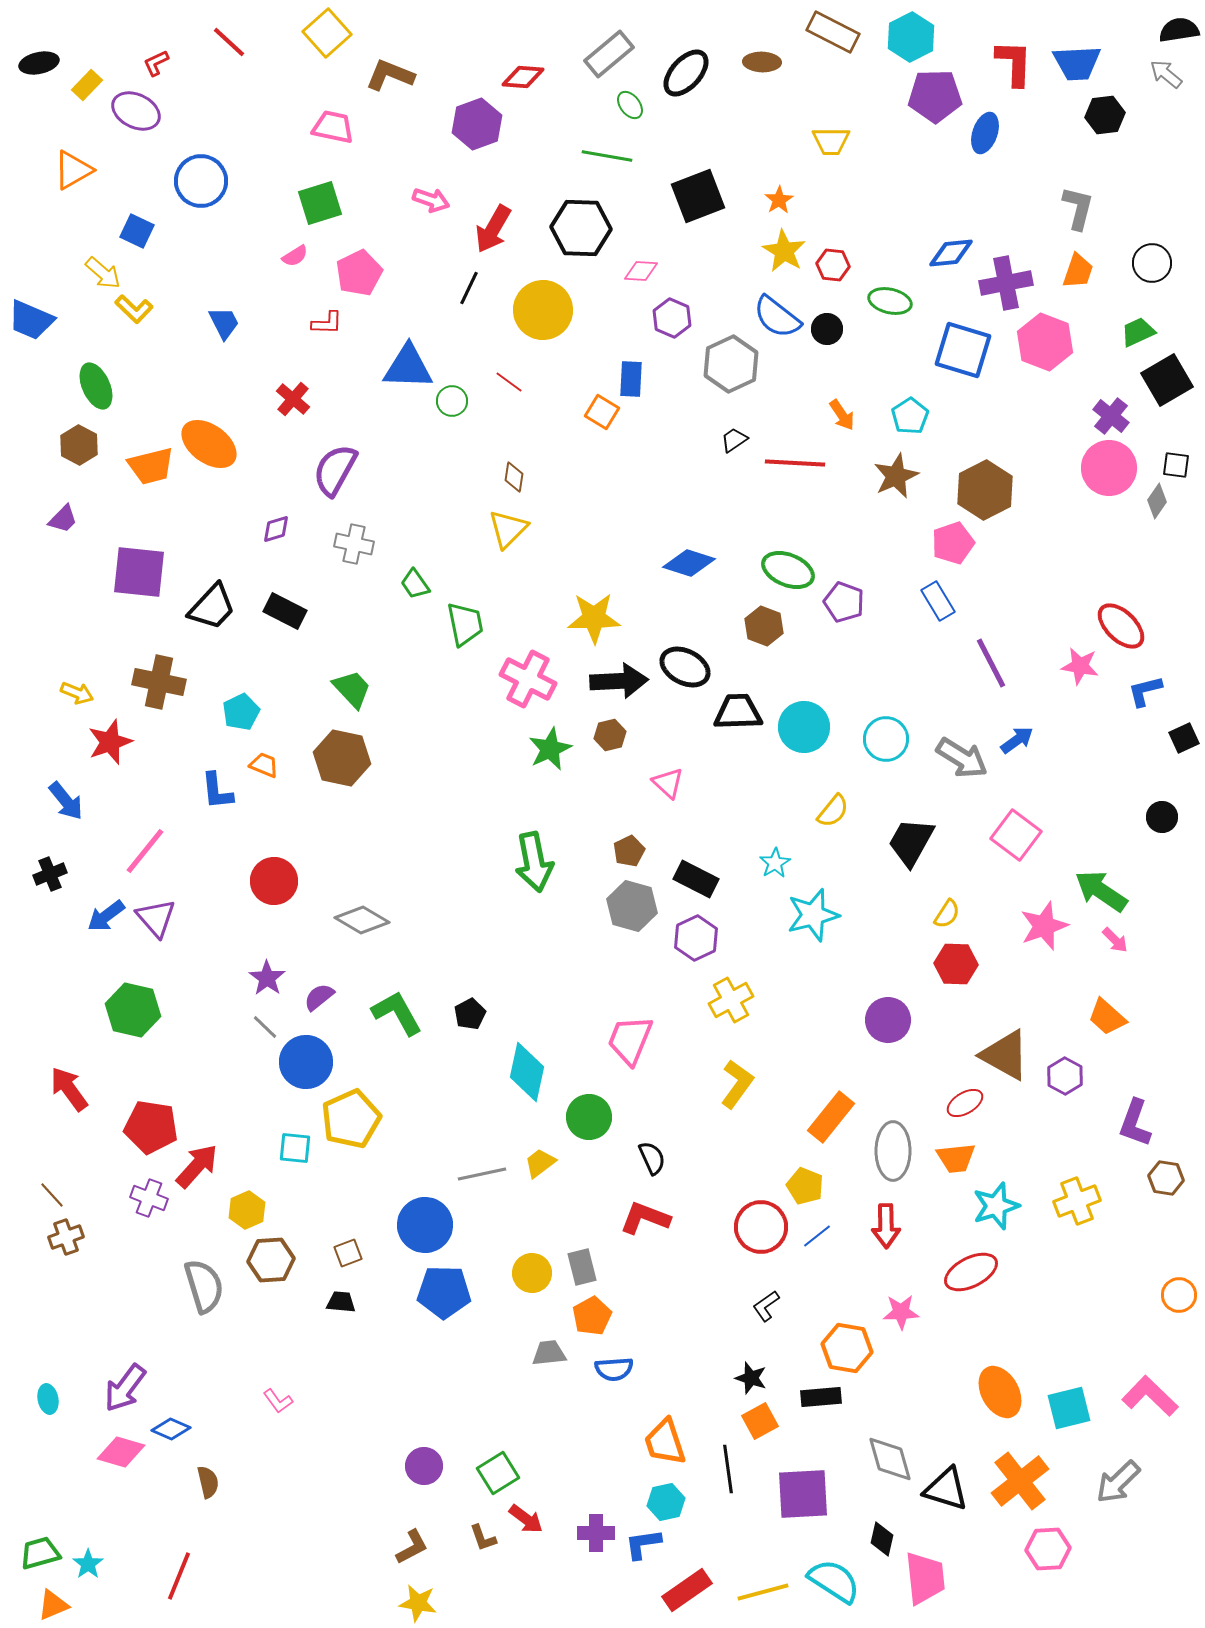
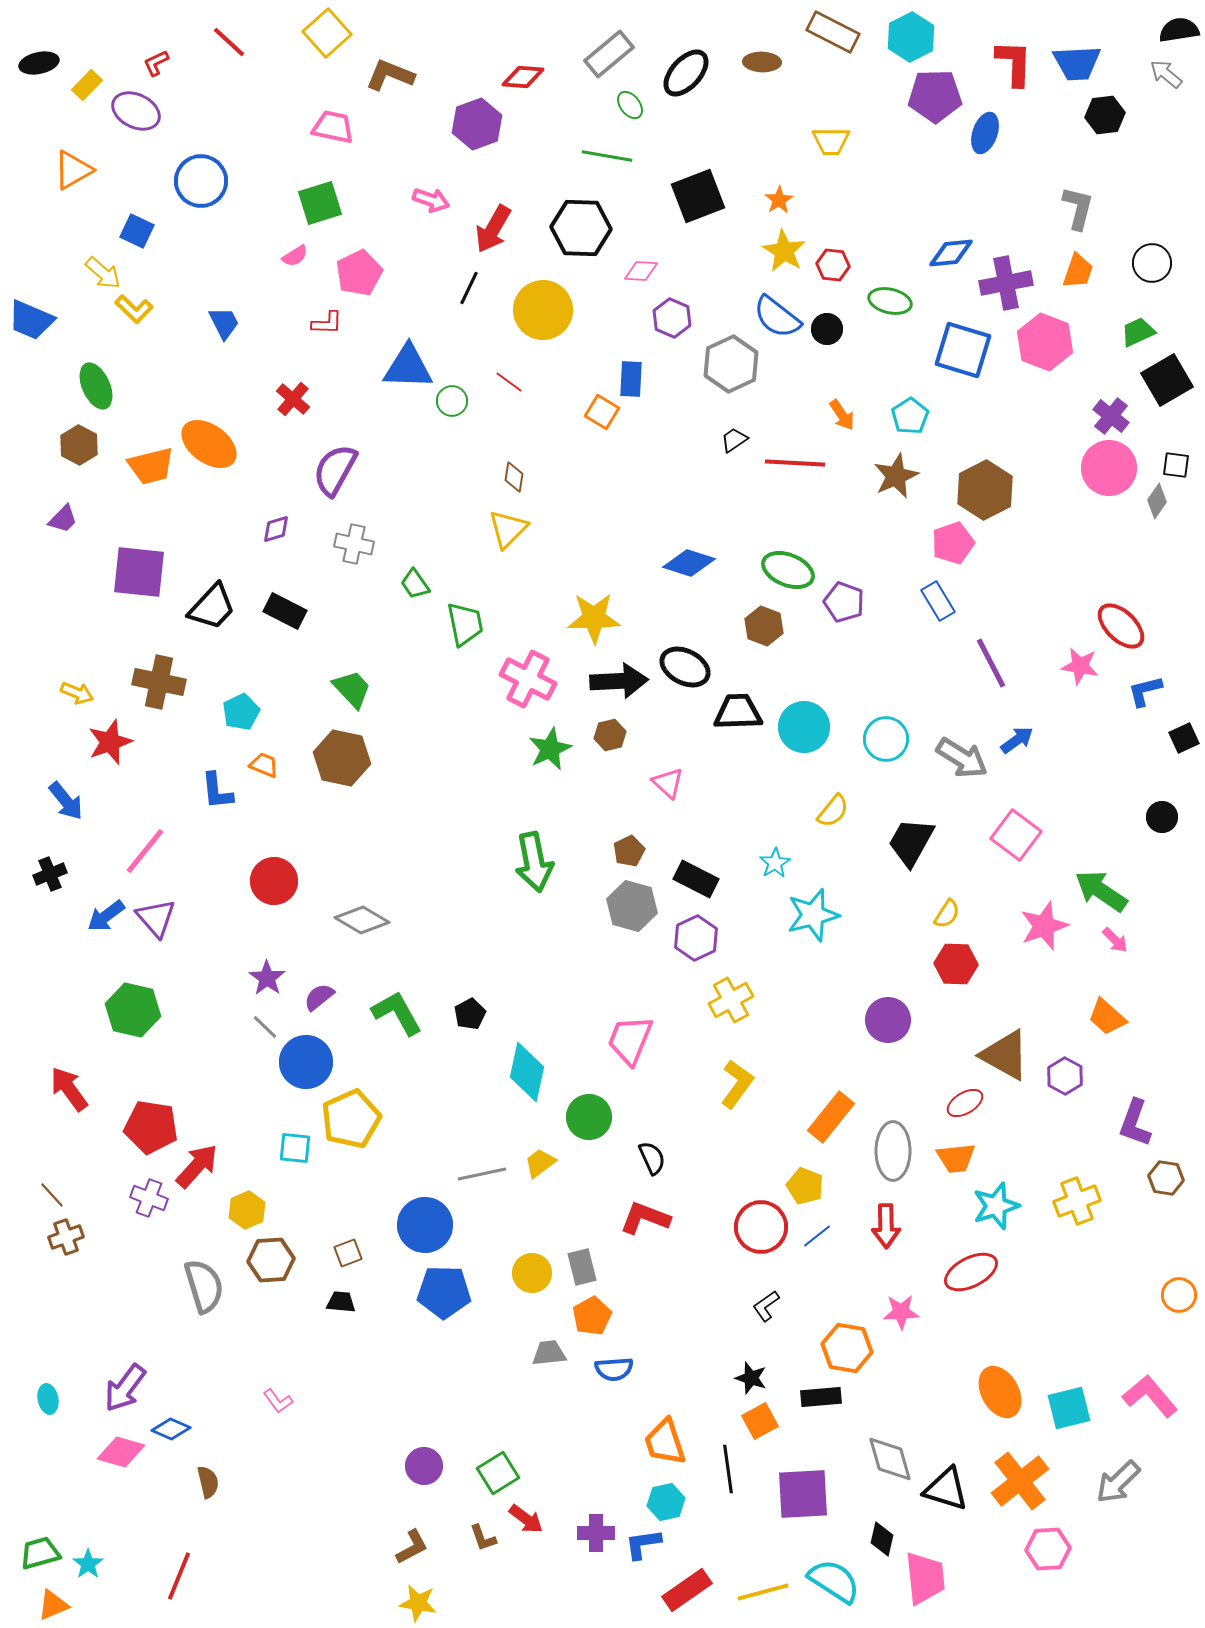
pink L-shape at (1150, 1396): rotated 6 degrees clockwise
